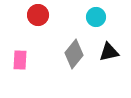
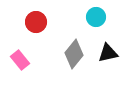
red circle: moved 2 px left, 7 px down
black triangle: moved 1 px left, 1 px down
pink rectangle: rotated 42 degrees counterclockwise
